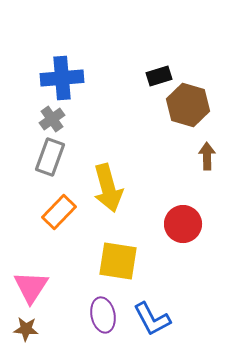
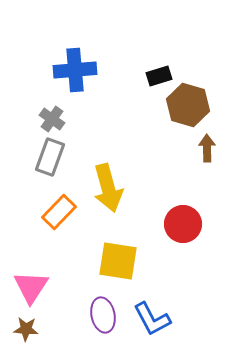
blue cross: moved 13 px right, 8 px up
gray cross: rotated 20 degrees counterclockwise
brown arrow: moved 8 px up
